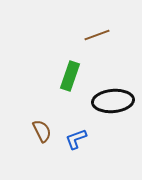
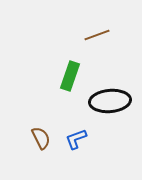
black ellipse: moved 3 px left
brown semicircle: moved 1 px left, 7 px down
